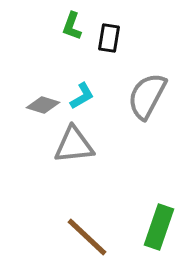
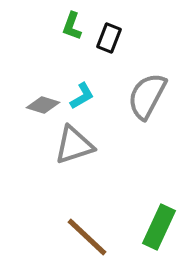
black rectangle: rotated 12 degrees clockwise
gray triangle: rotated 12 degrees counterclockwise
green rectangle: rotated 6 degrees clockwise
